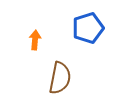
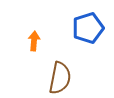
orange arrow: moved 1 px left, 1 px down
